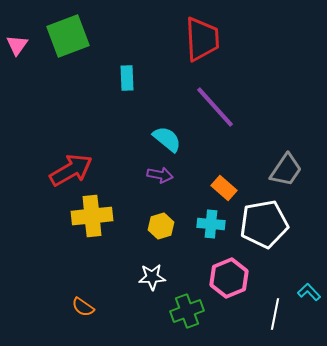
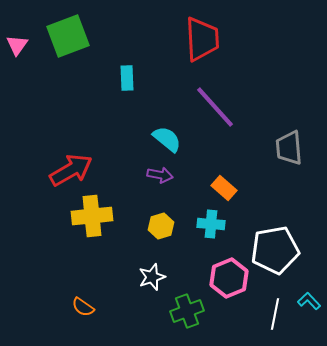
gray trapezoid: moved 3 px right, 22 px up; rotated 141 degrees clockwise
white pentagon: moved 11 px right, 26 px down
white star: rotated 16 degrees counterclockwise
cyan L-shape: moved 9 px down
